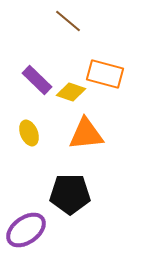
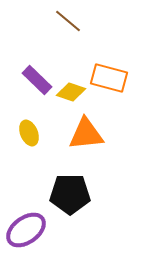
orange rectangle: moved 4 px right, 4 px down
